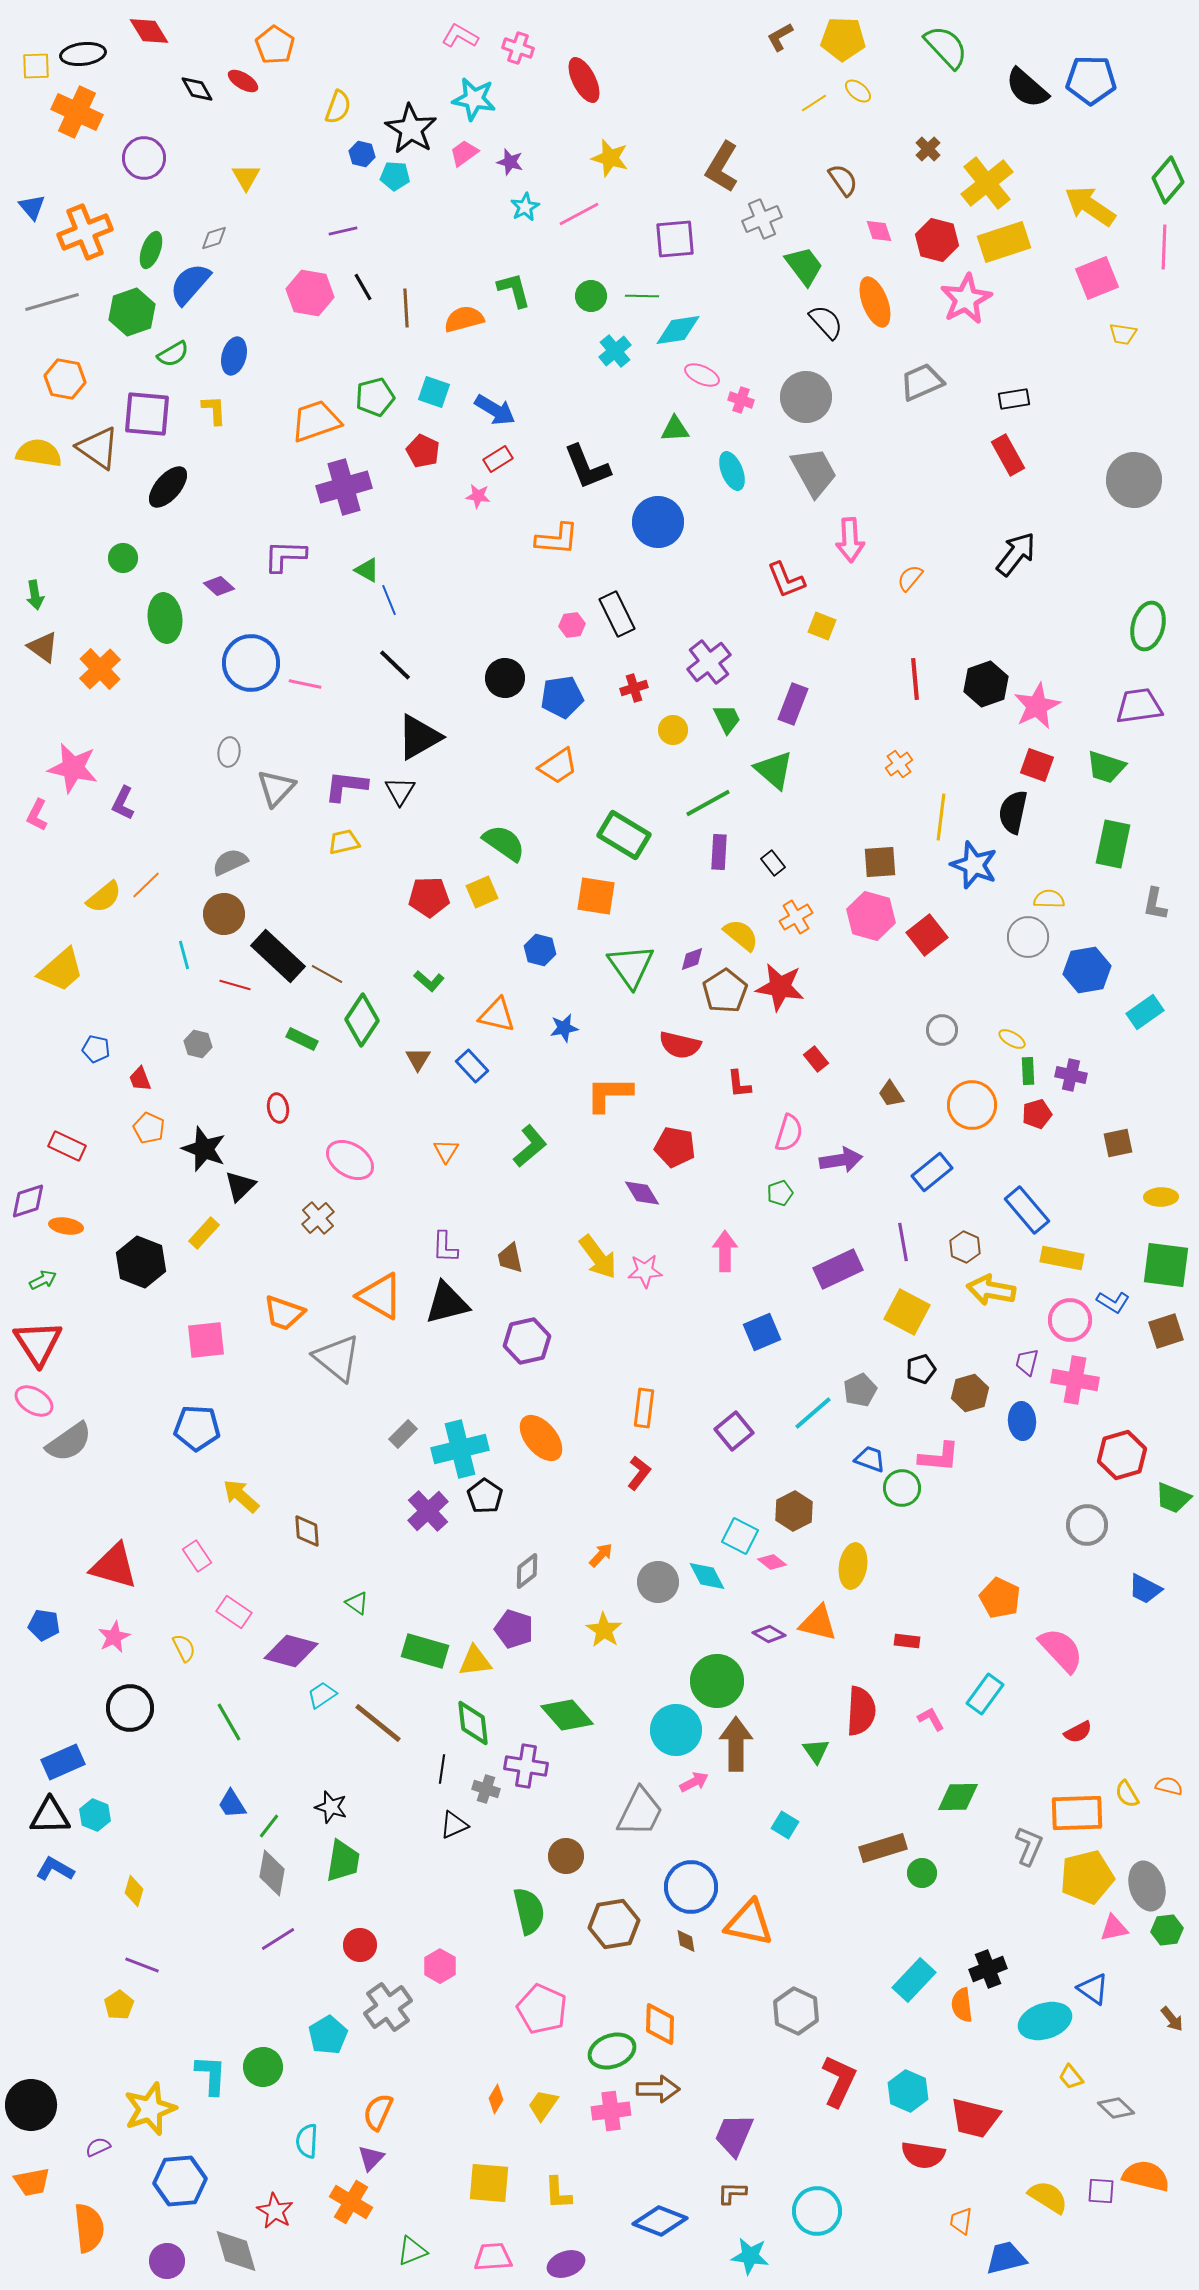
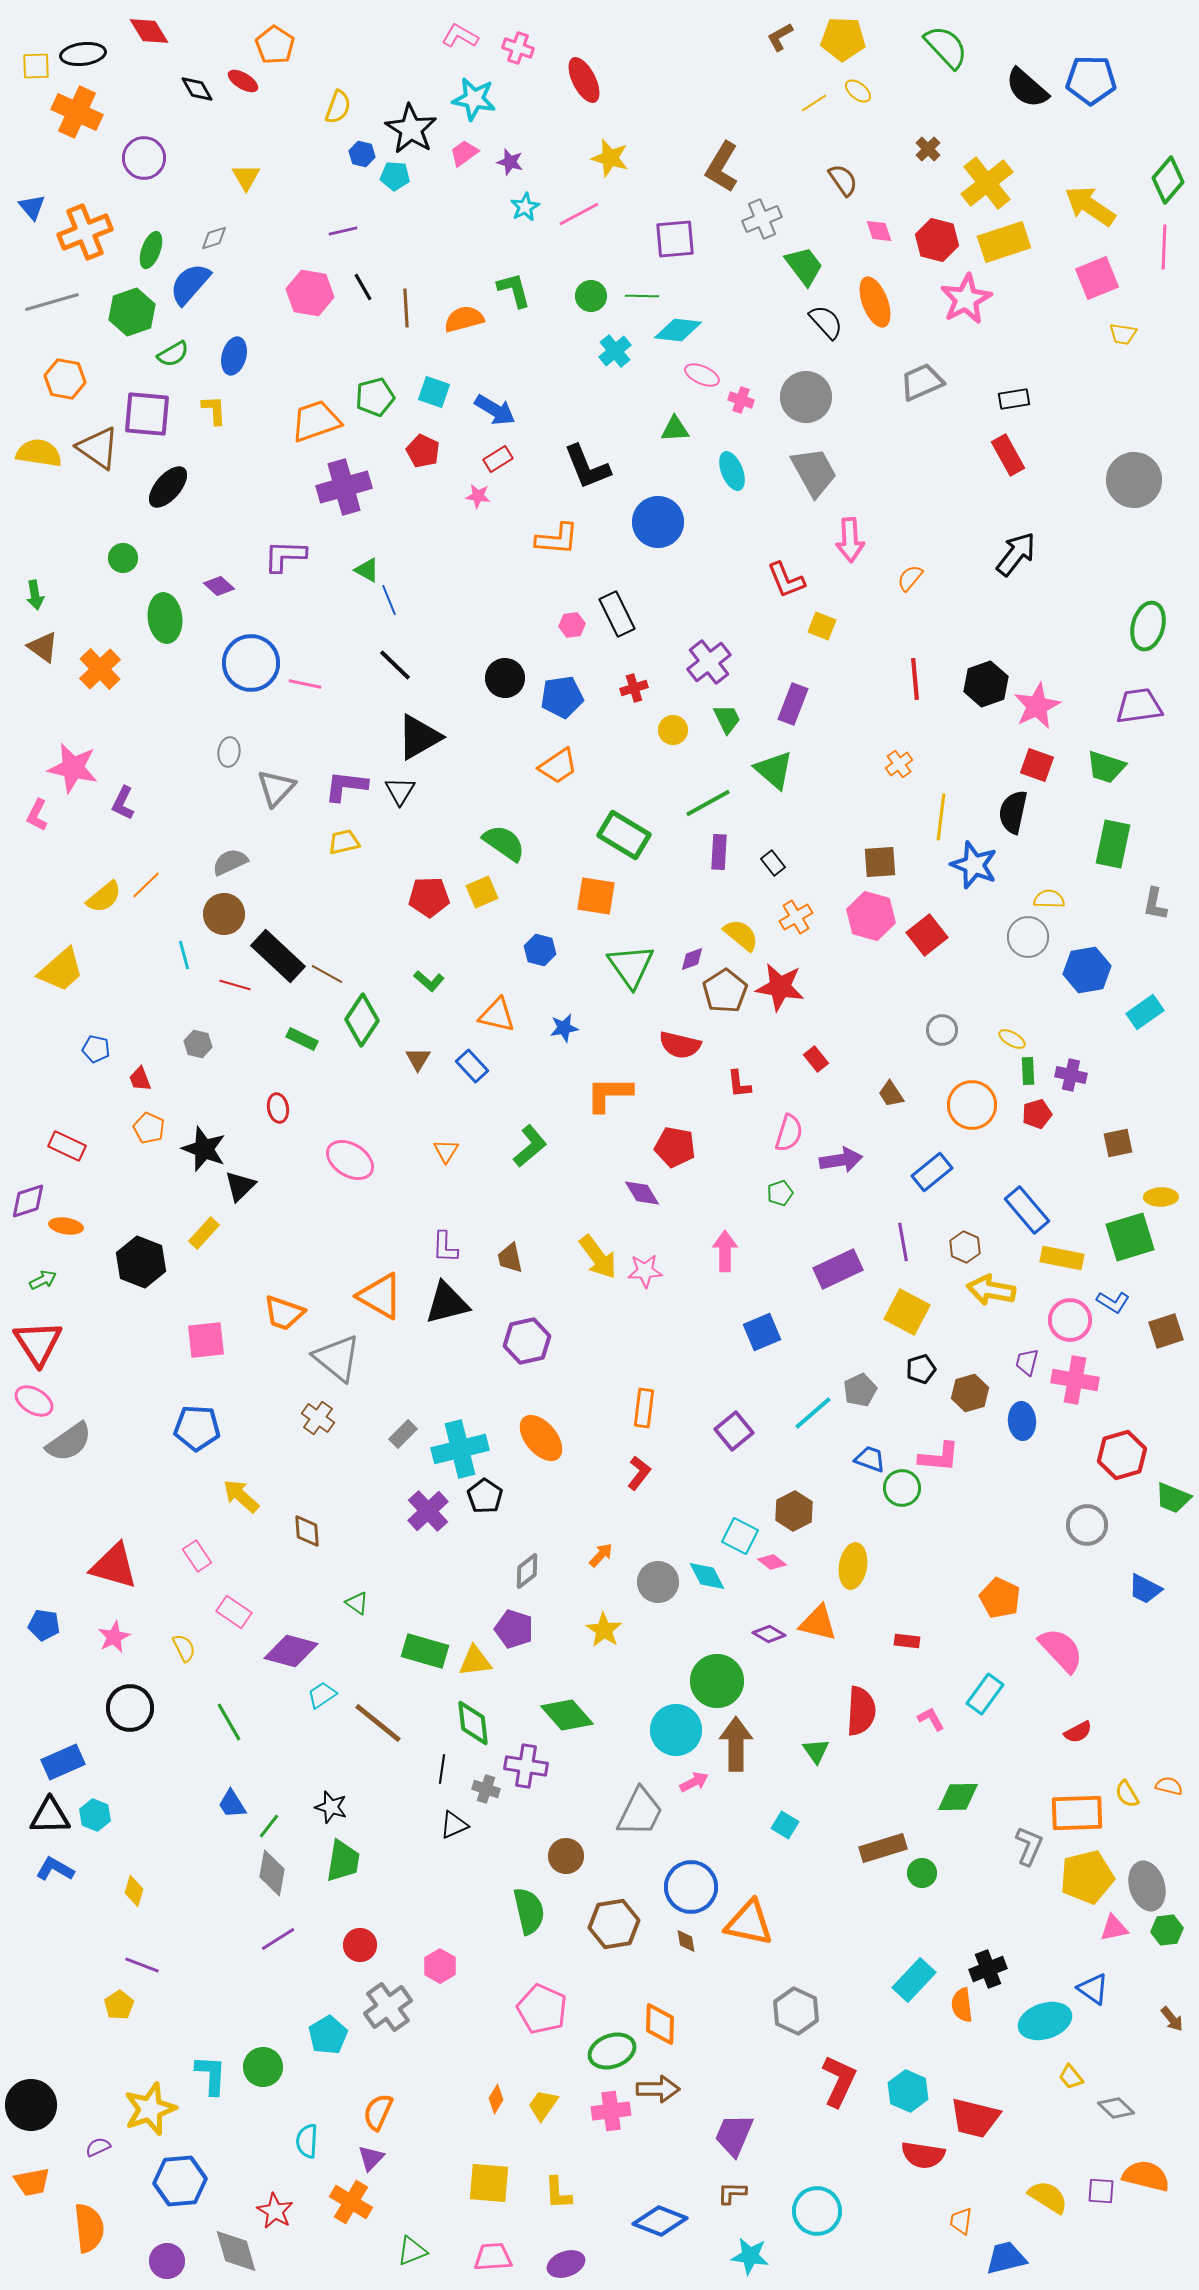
cyan diamond at (678, 330): rotated 15 degrees clockwise
brown cross at (318, 1218): moved 200 px down; rotated 12 degrees counterclockwise
green square at (1166, 1265): moved 36 px left, 28 px up; rotated 24 degrees counterclockwise
